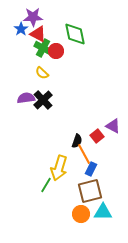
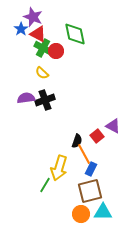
purple star: rotated 24 degrees clockwise
black cross: moved 2 px right; rotated 24 degrees clockwise
green line: moved 1 px left
